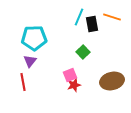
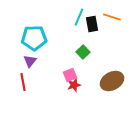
brown ellipse: rotated 15 degrees counterclockwise
